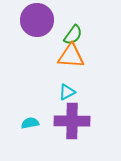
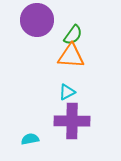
cyan semicircle: moved 16 px down
